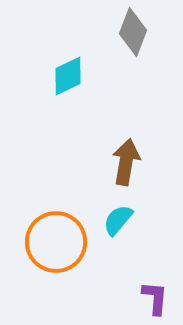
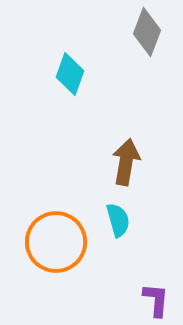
gray diamond: moved 14 px right
cyan diamond: moved 2 px right, 2 px up; rotated 45 degrees counterclockwise
cyan semicircle: rotated 124 degrees clockwise
purple L-shape: moved 1 px right, 2 px down
